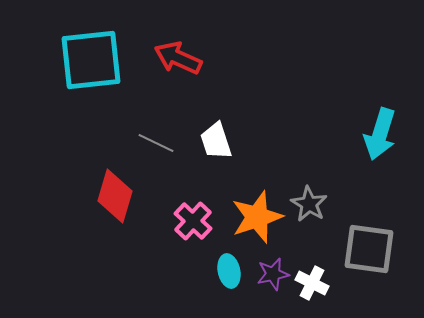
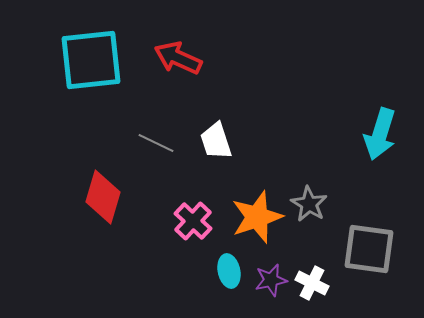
red diamond: moved 12 px left, 1 px down
purple star: moved 2 px left, 6 px down
